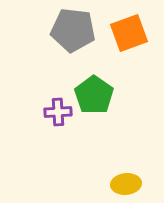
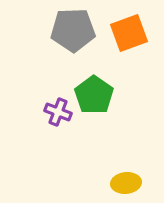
gray pentagon: rotated 9 degrees counterclockwise
purple cross: rotated 24 degrees clockwise
yellow ellipse: moved 1 px up
